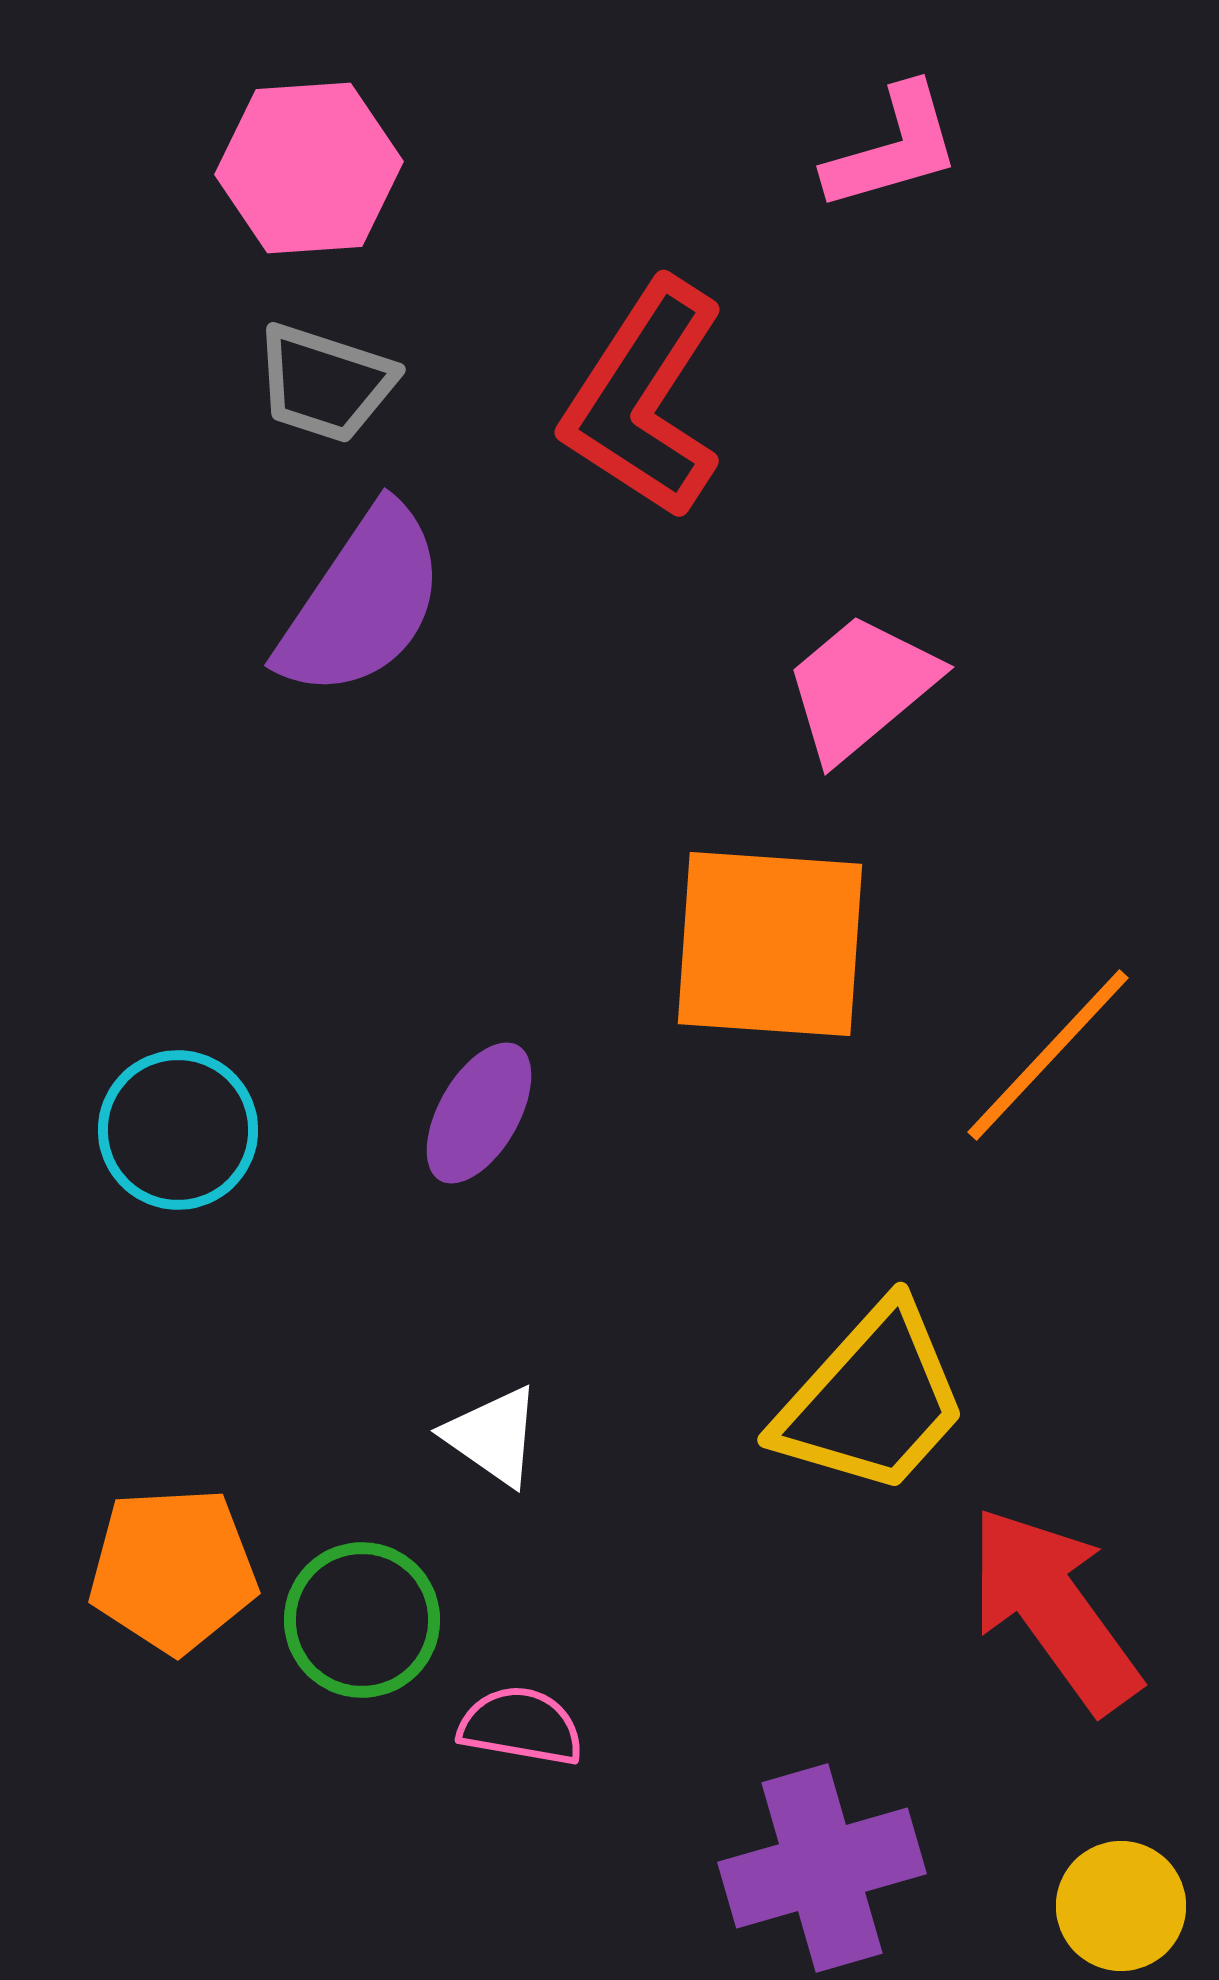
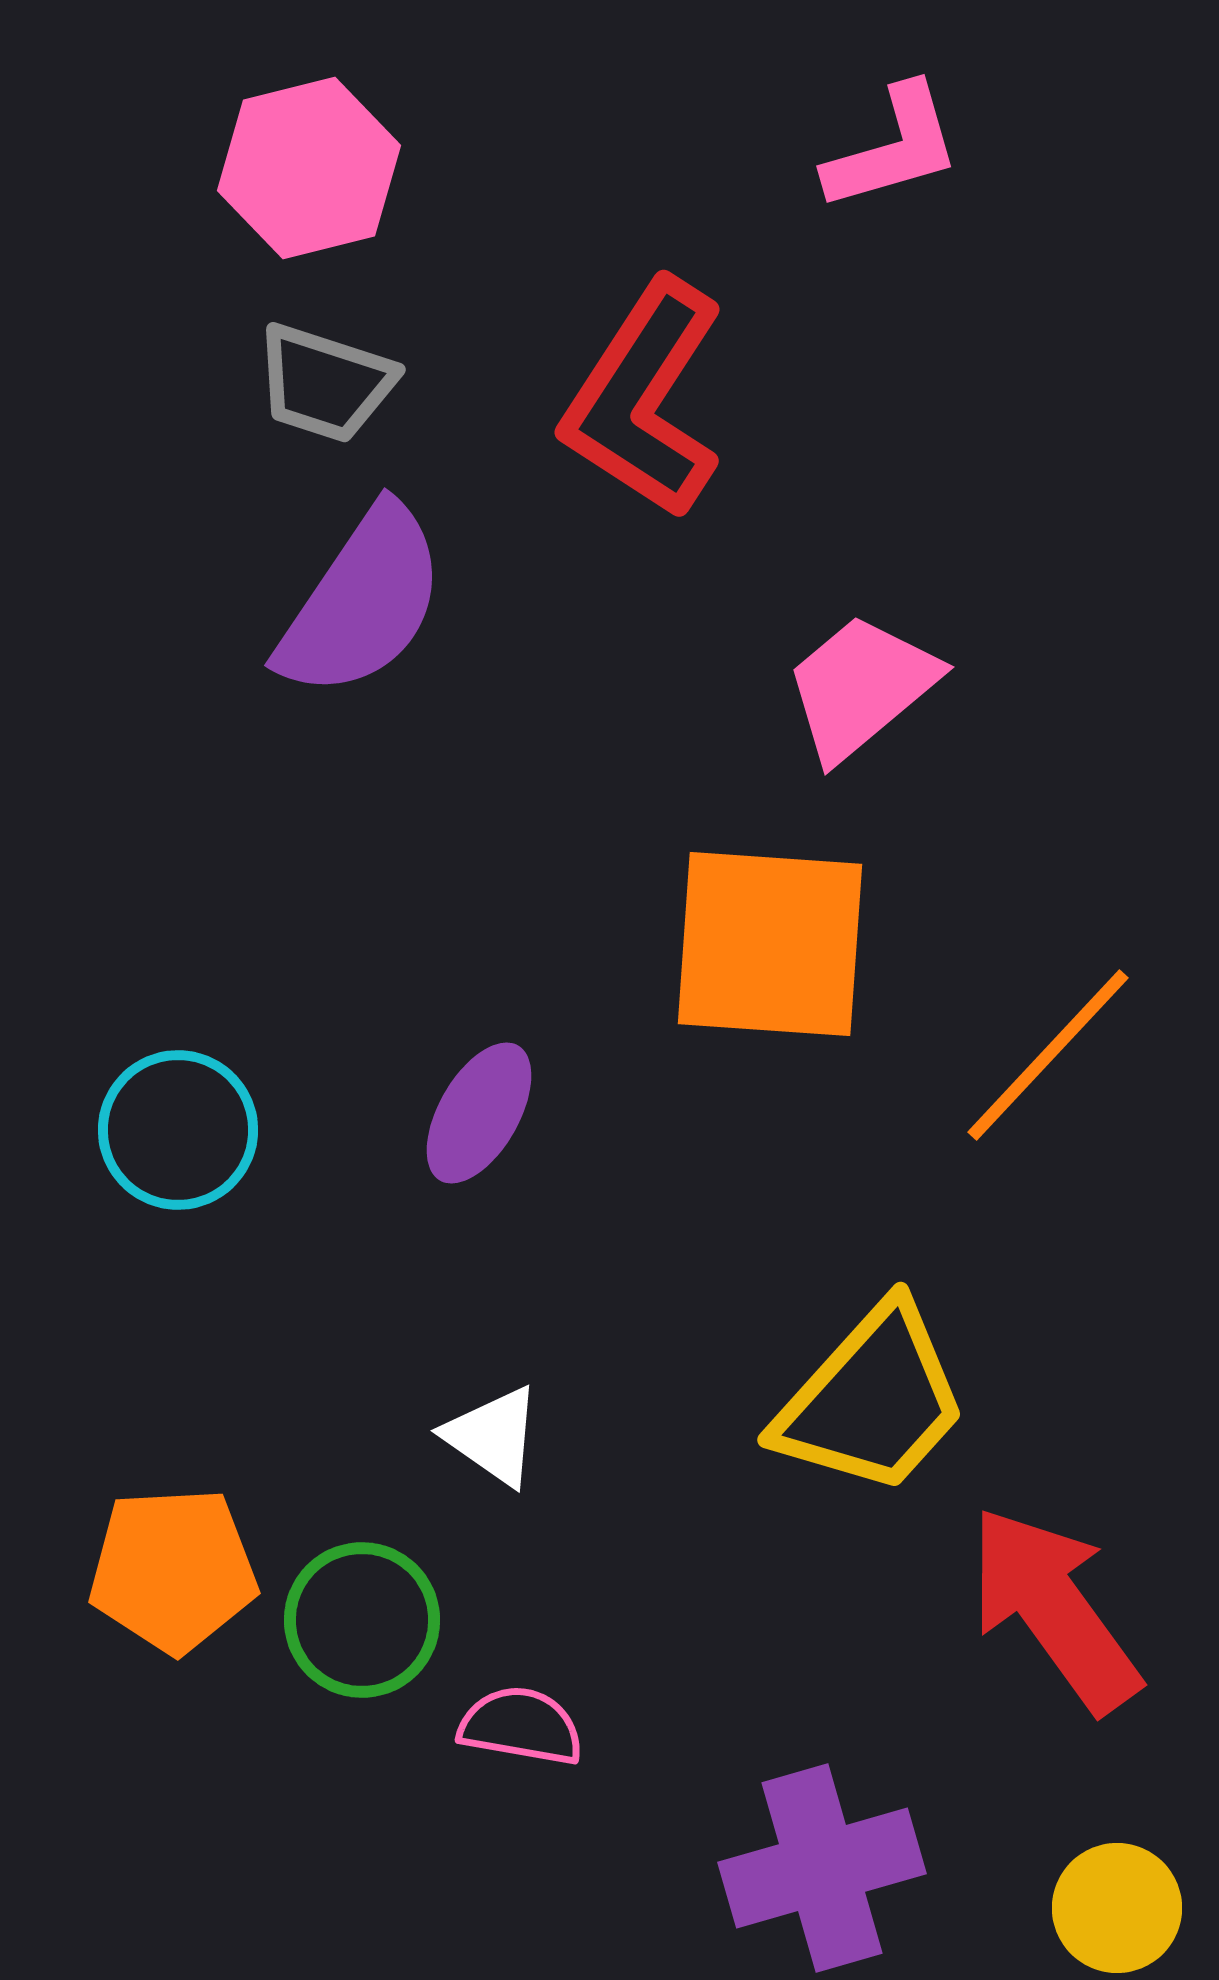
pink hexagon: rotated 10 degrees counterclockwise
yellow circle: moved 4 px left, 2 px down
